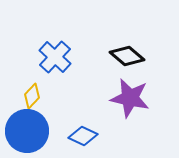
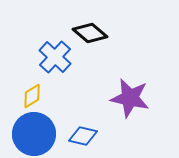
black diamond: moved 37 px left, 23 px up
yellow diamond: rotated 15 degrees clockwise
blue circle: moved 7 px right, 3 px down
blue diamond: rotated 12 degrees counterclockwise
